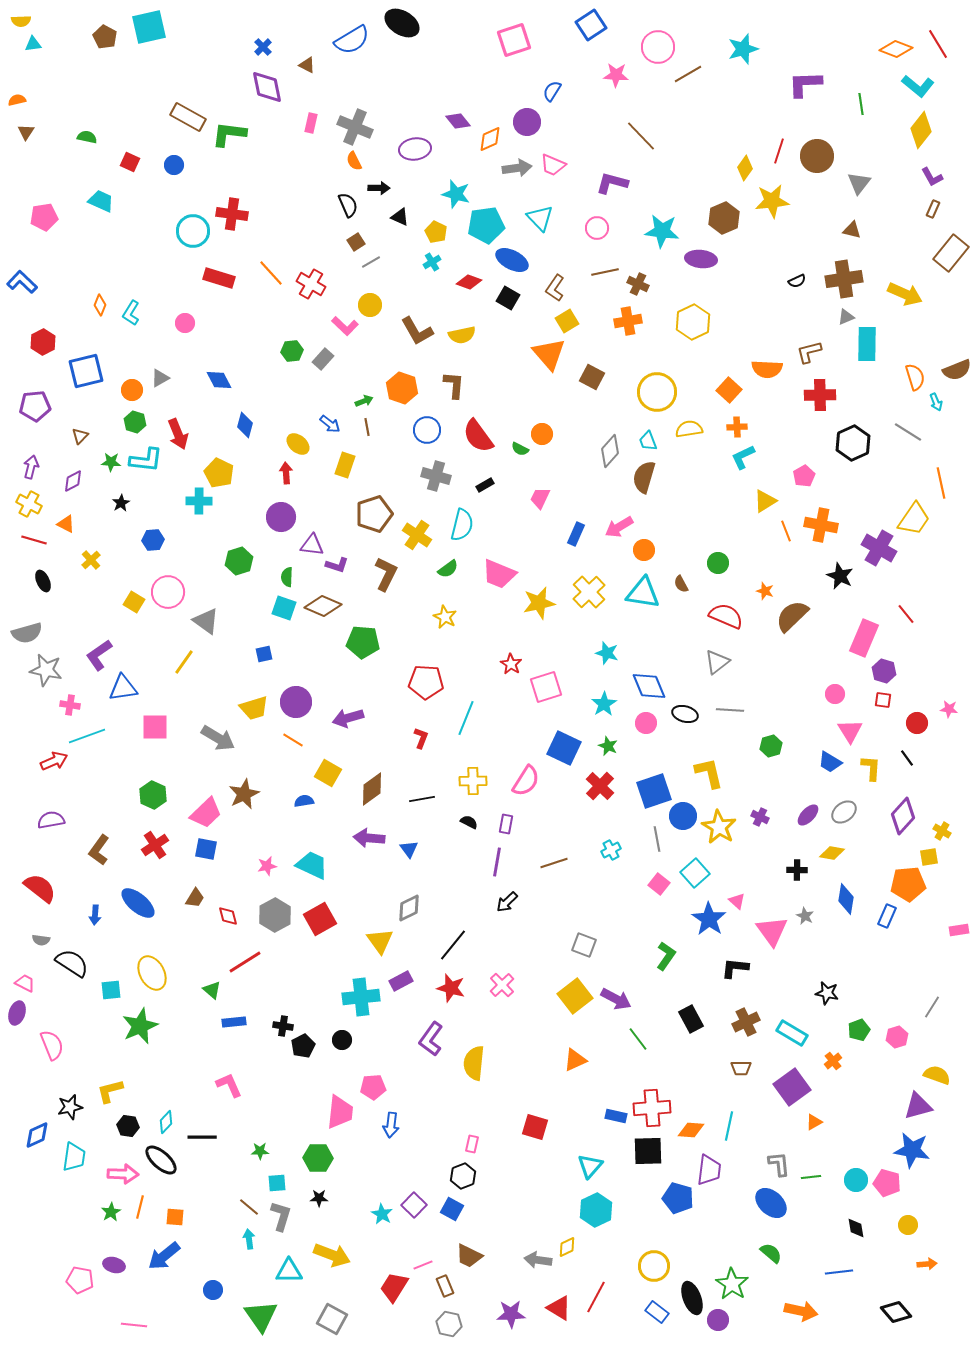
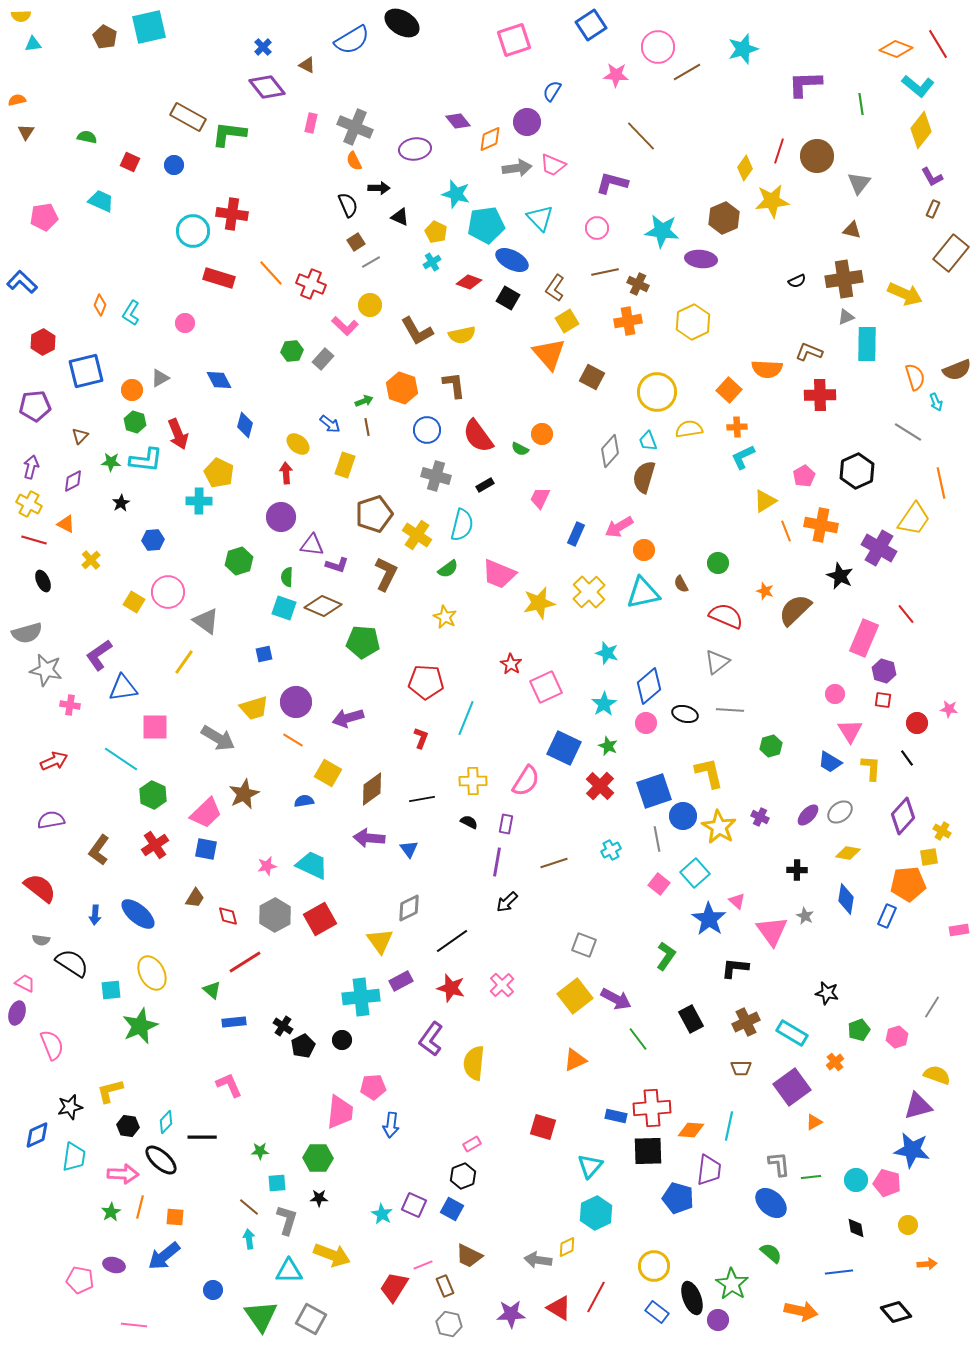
yellow semicircle at (21, 21): moved 5 px up
brown line at (688, 74): moved 1 px left, 2 px up
purple diamond at (267, 87): rotated 27 degrees counterclockwise
red cross at (311, 284): rotated 8 degrees counterclockwise
brown L-shape at (809, 352): rotated 36 degrees clockwise
brown L-shape at (454, 385): rotated 12 degrees counterclockwise
black hexagon at (853, 443): moved 4 px right, 28 px down
cyan triangle at (643, 593): rotated 21 degrees counterclockwise
brown semicircle at (792, 616): moved 3 px right, 6 px up
blue diamond at (649, 686): rotated 72 degrees clockwise
pink square at (546, 687): rotated 8 degrees counterclockwise
cyan line at (87, 736): moved 34 px right, 23 px down; rotated 54 degrees clockwise
gray ellipse at (844, 812): moved 4 px left
yellow diamond at (832, 853): moved 16 px right
blue ellipse at (138, 903): moved 11 px down
black line at (453, 945): moved 1 px left, 4 px up; rotated 16 degrees clockwise
black cross at (283, 1026): rotated 24 degrees clockwise
orange cross at (833, 1061): moved 2 px right, 1 px down
red square at (535, 1127): moved 8 px right
pink rectangle at (472, 1144): rotated 48 degrees clockwise
purple square at (414, 1205): rotated 20 degrees counterclockwise
cyan hexagon at (596, 1210): moved 3 px down
gray L-shape at (281, 1216): moved 6 px right, 4 px down
gray square at (332, 1319): moved 21 px left
